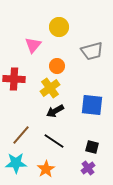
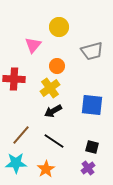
black arrow: moved 2 px left
